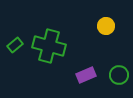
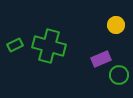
yellow circle: moved 10 px right, 1 px up
green rectangle: rotated 14 degrees clockwise
purple rectangle: moved 15 px right, 16 px up
